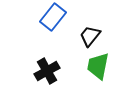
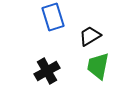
blue rectangle: rotated 56 degrees counterclockwise
black trapezoid: rotated 20 degrees clockwise
